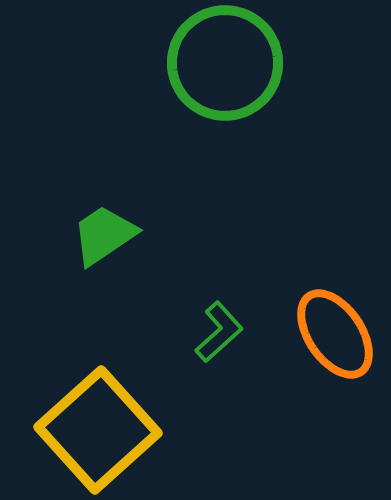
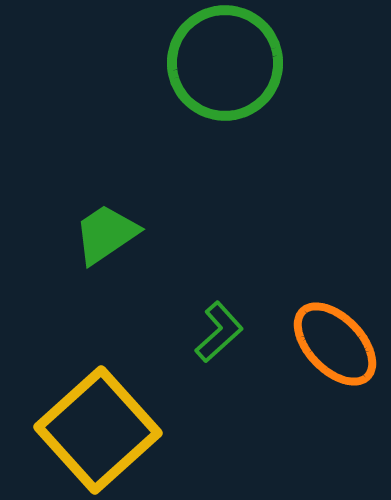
green trapezoid: moved 2 px right, 1 px up
orange ellipse: moved 10 px down; rotated 10 degrees counterclockwise
